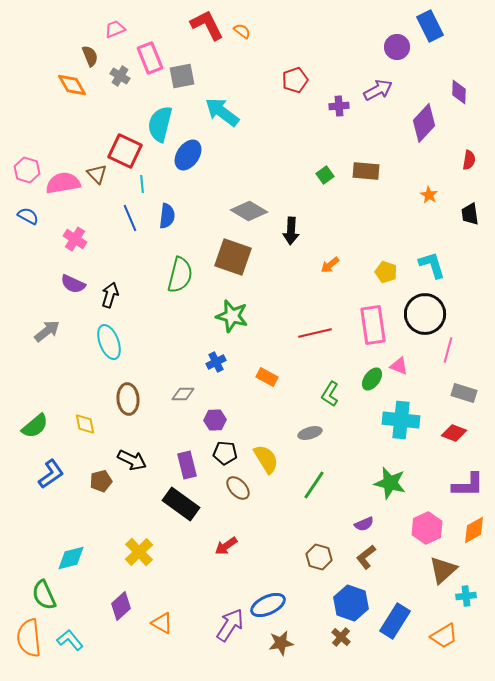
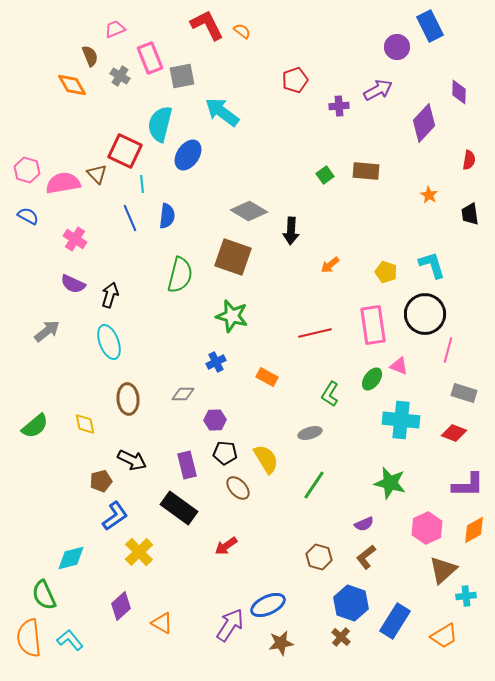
blue L-shape at (51, 474): moved 64 px right, 42 px down
black rectangle at (181, 504): moved 2 px left, 4 px down
